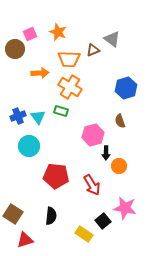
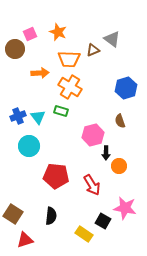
black square: rotated 21 degrees counterclockwise
